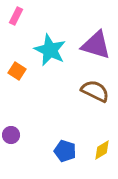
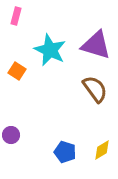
pink rectangle: rotated 12 degrees counterclockwise
brown semicircle: moved 2 px up; rotated 28 degrees clockwise
blue pentagon: moved 1 px down
